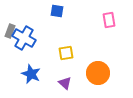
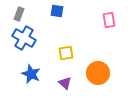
gray rectangle: moved 9 px right, 17 px up
